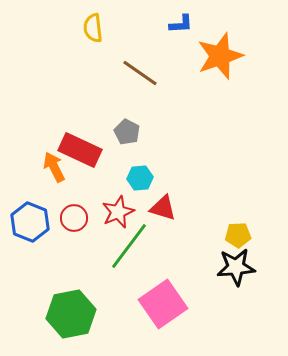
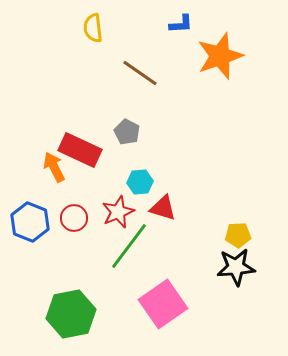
cyan hexagon: moved 4 px down
